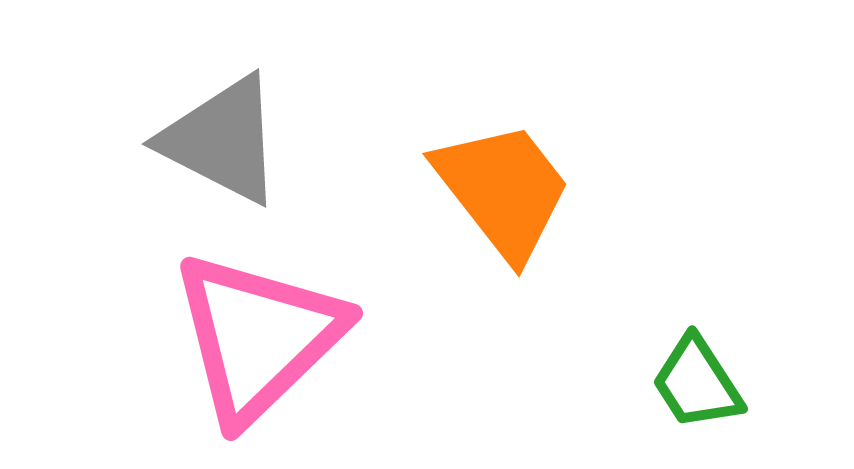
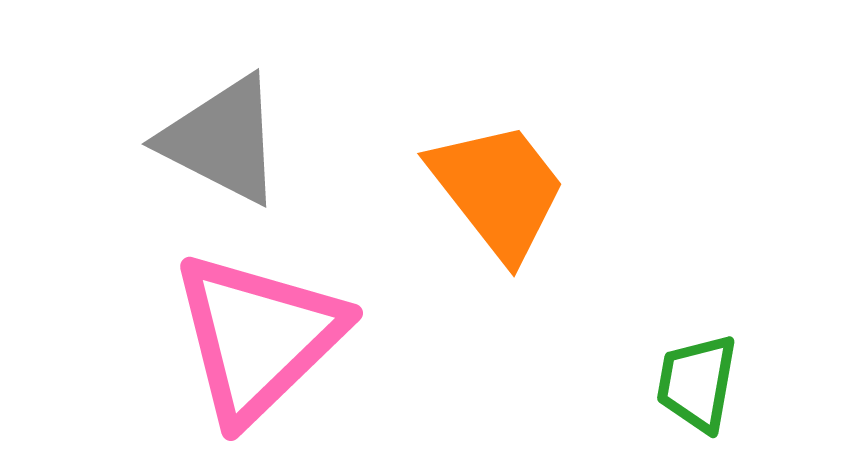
orange trapezoid: moved 5 px left
green trapezoid: rotated 43 degrees clockwise
